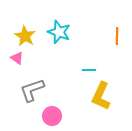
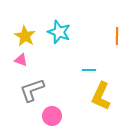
pink triangle: moved 4 px right, 2 px down; rotated 16 degrees counterclockwise
